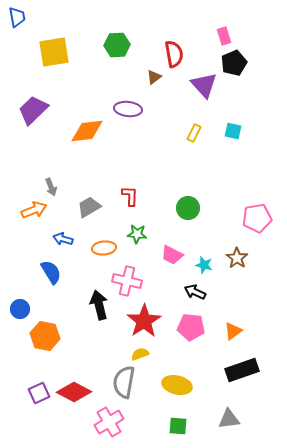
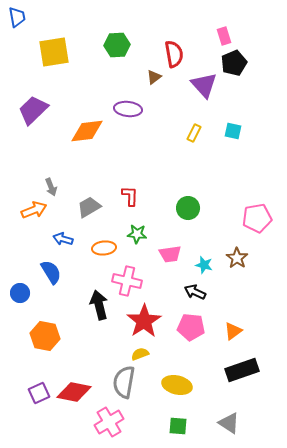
pink trapezoid at (172, 255): moved 2 px left, 1 px up; rotated 35 degrees counterclockwise
blue circle at (20, 309): moved 16 px up
red diamond at (74, 392): rotated 16 degrees counterclockwise
gray triangle at (229, 419): moved 4 px down; rotated 40 degrees clockwise
